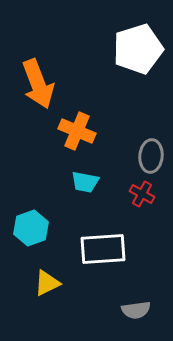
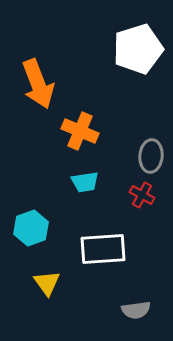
orange cross: moved 3 px right
cyan trapezoid: rotated 20 degrees counterclockwise
red cross: moved 1 px down
yellow triangle: rotated 40 degrees counterclockwise
